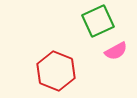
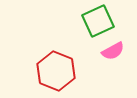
pink semicircle: moved 3 px left
